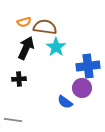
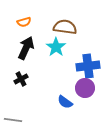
brown semicircle: moved 20 px right
black cross: moved 2 px right; rotated 24 degrees counterclockwise
purple circle: moved 3 px right
